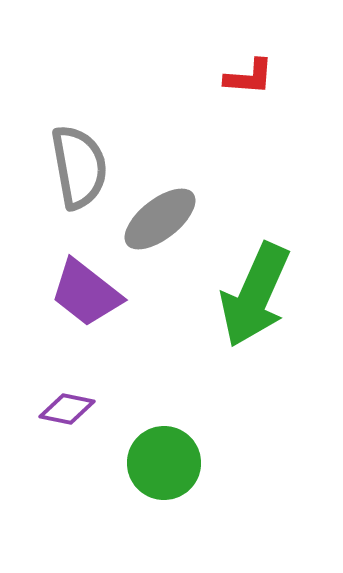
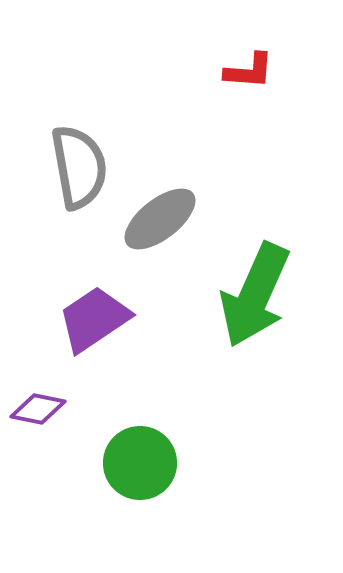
red L-shape: moved 6 px up
purple trapezoid: moved 8 px right, 26 px down; rotated 108 degrees clockwise
purple diamond: moved 29 px left
green circle: moved 24 px left
